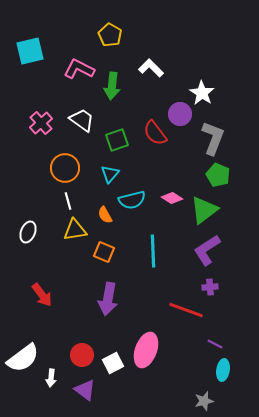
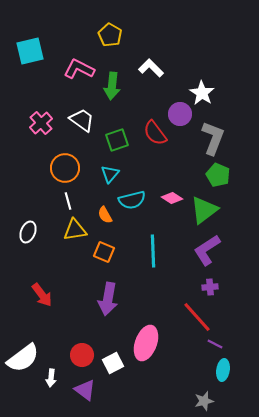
red line: moved 11 px right, 7 px down; rotated 28 degrees clockwise
pink ellipse: moved 7 px up
